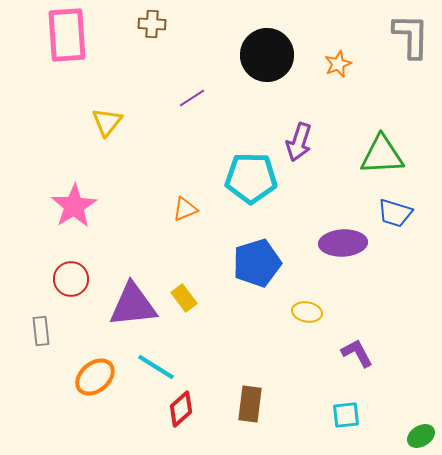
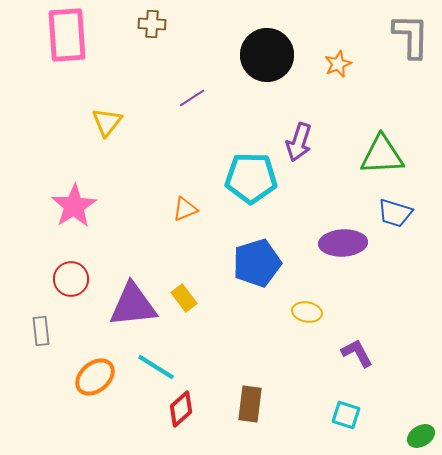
cyan square: rotated 24 degrees clockwise
